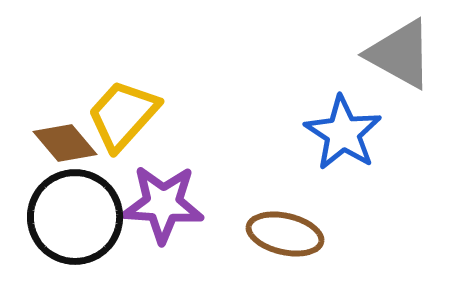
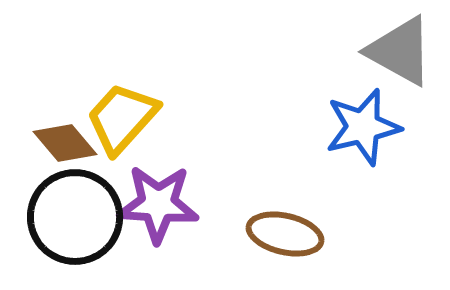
gray triangle: moved 3 px up
yellow trapezoid: moved 1 px left, 3 px down
blue star: moved 20 px right, 6 px up; rotated 26 degrees clockwise
purple star: moved 5 px left
